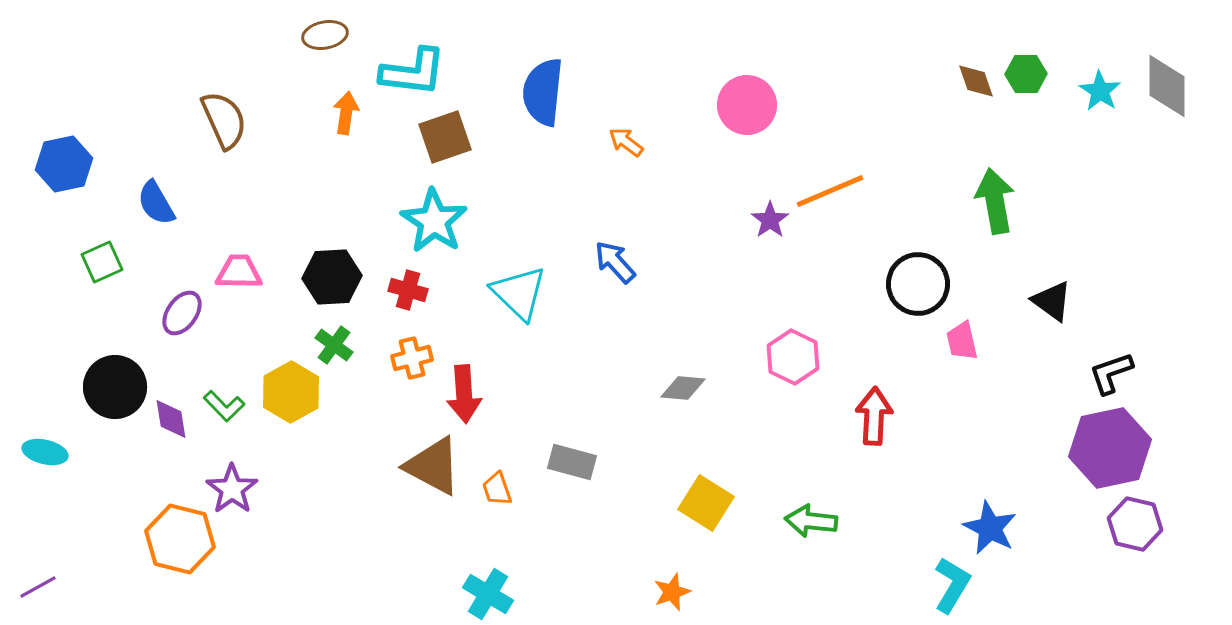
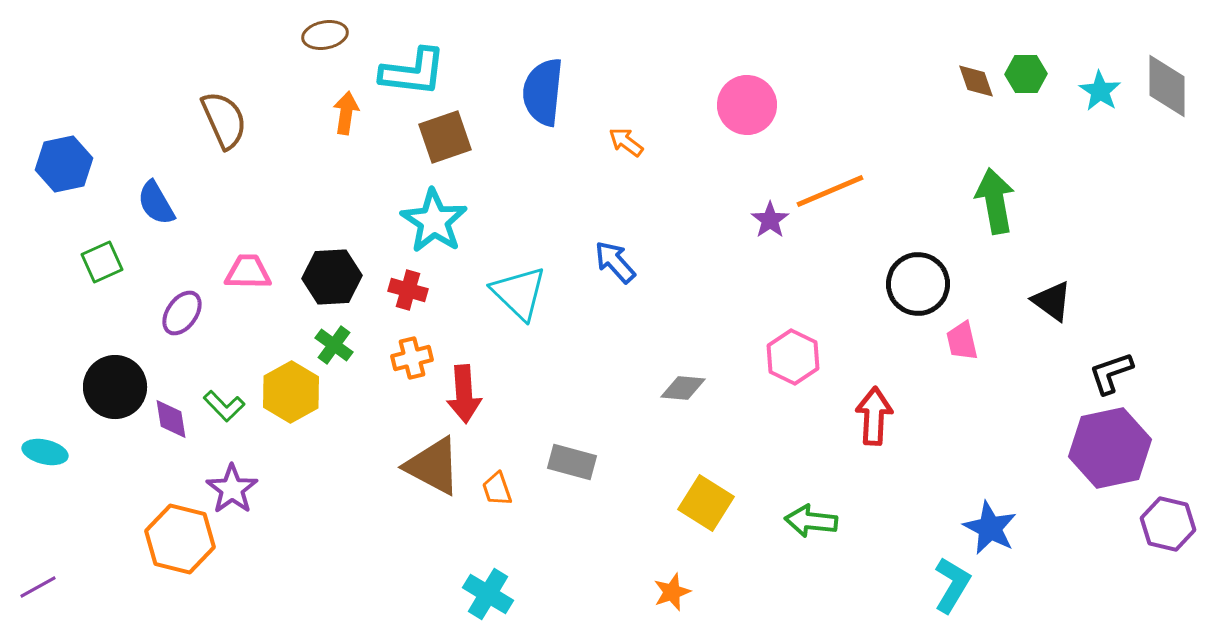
pink trapezoid at (239, 272): moved 9 px right
purple hexagon at (1135, 524): moved 33 px right
